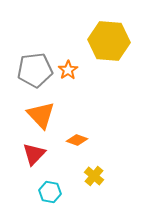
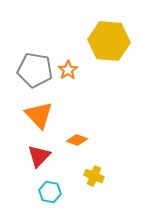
gray pentagon: rotated 16 degrees clockwise
orange triangle: moved 2 px left
red triangle: moved 5 px right, 2 px down
yellow cross: rotated 18 degrees counterclockwise
